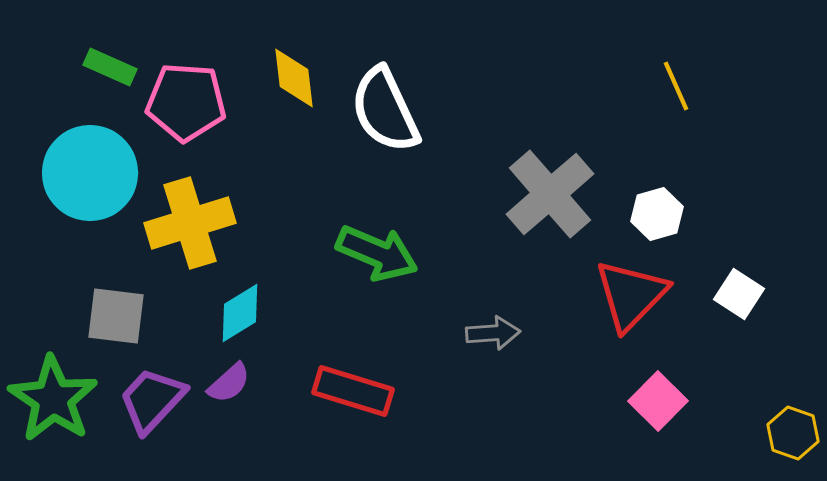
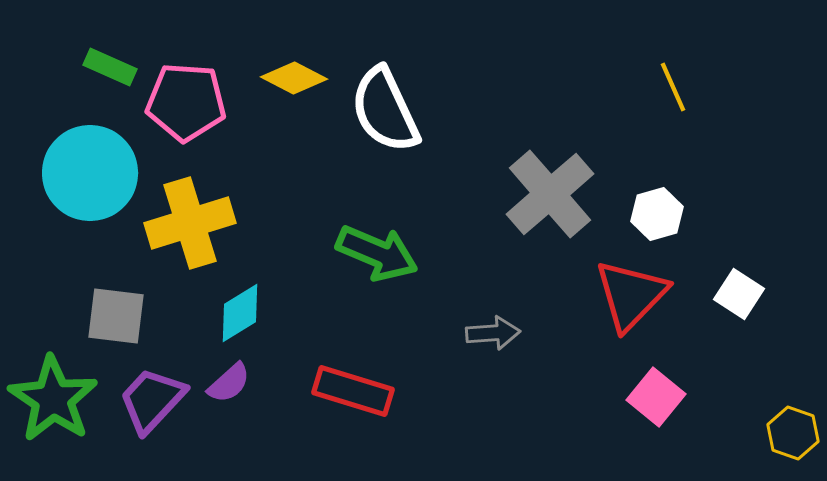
yellow diamond: rotated 56 degrees counterclockwise
yellow line: moved 3 px left, 1 px down
pink square: moved 2 px left, 4 px up; rotated 6 degrees counterclockwise
